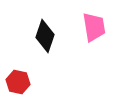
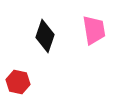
pink trapezoid: moved 3 px down
